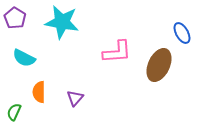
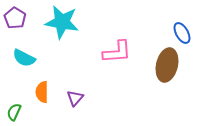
brown ellipse: moved 8 px right; rotated 12 degrees counterclockwise
orange semicircle: moved 3 px right
